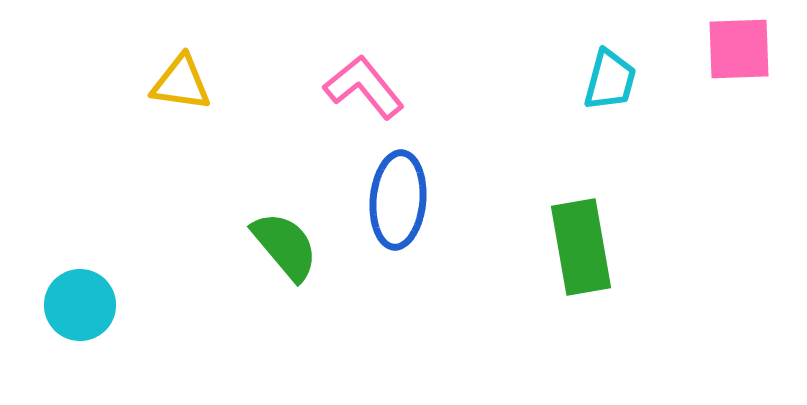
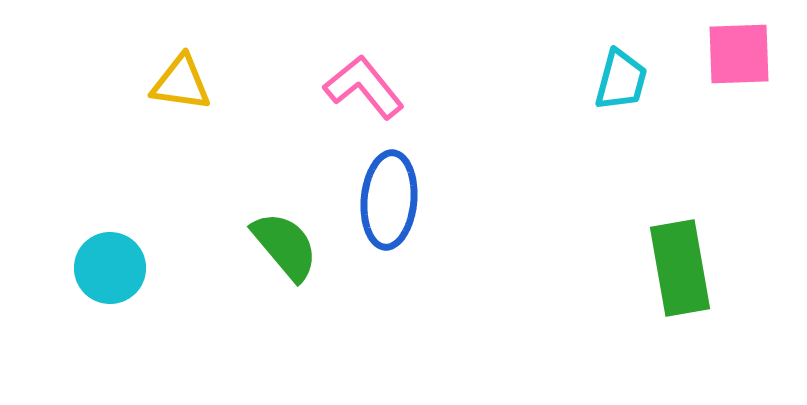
pink square: moved 5 px down
cyan trapezoid: moved 11 px right
blue ellipse: moved 9 px left
green rectangle: moved 99 px right, 21 px down
cyan circle: moved 30 px right, 37 px up
